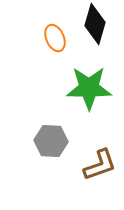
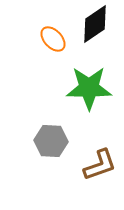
black diamond: rotated 39 degrees clockwise
orange ellipse: moved 2 px left, 1 px down; rotated 20 degrees counterclockwise
